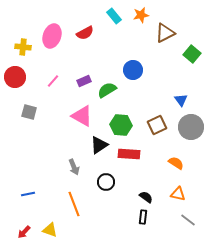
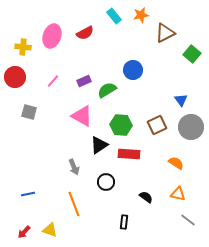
black rectangle: moved 19 px left, 5 px down
